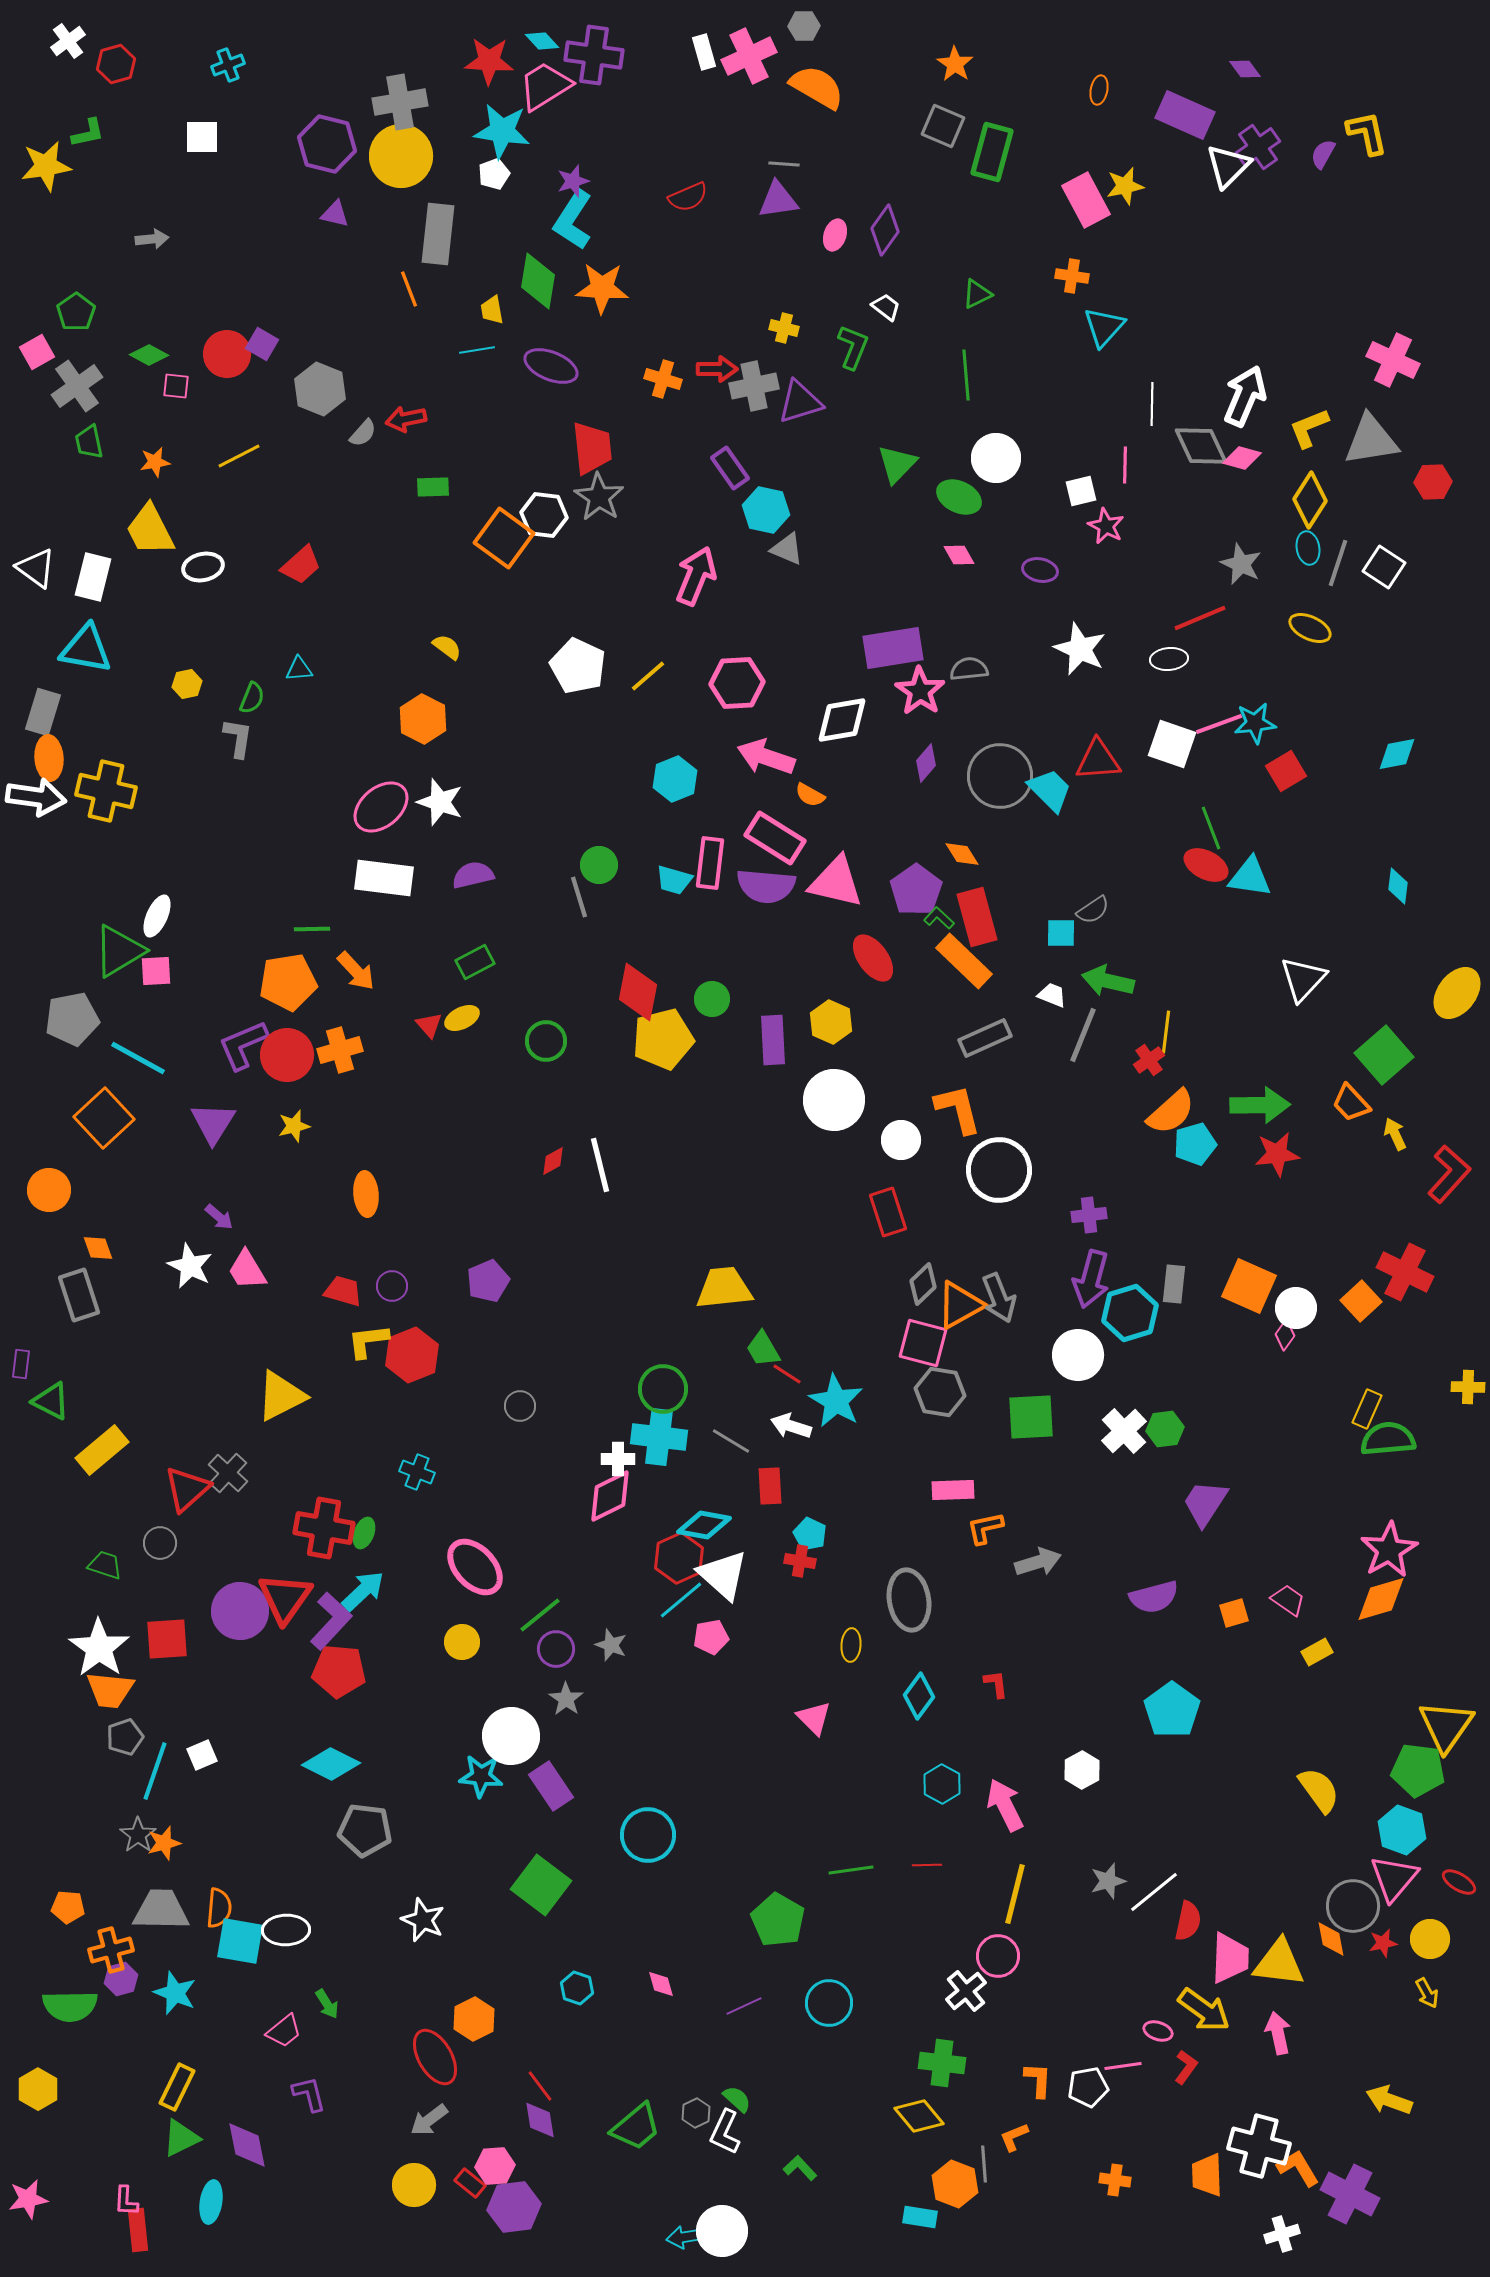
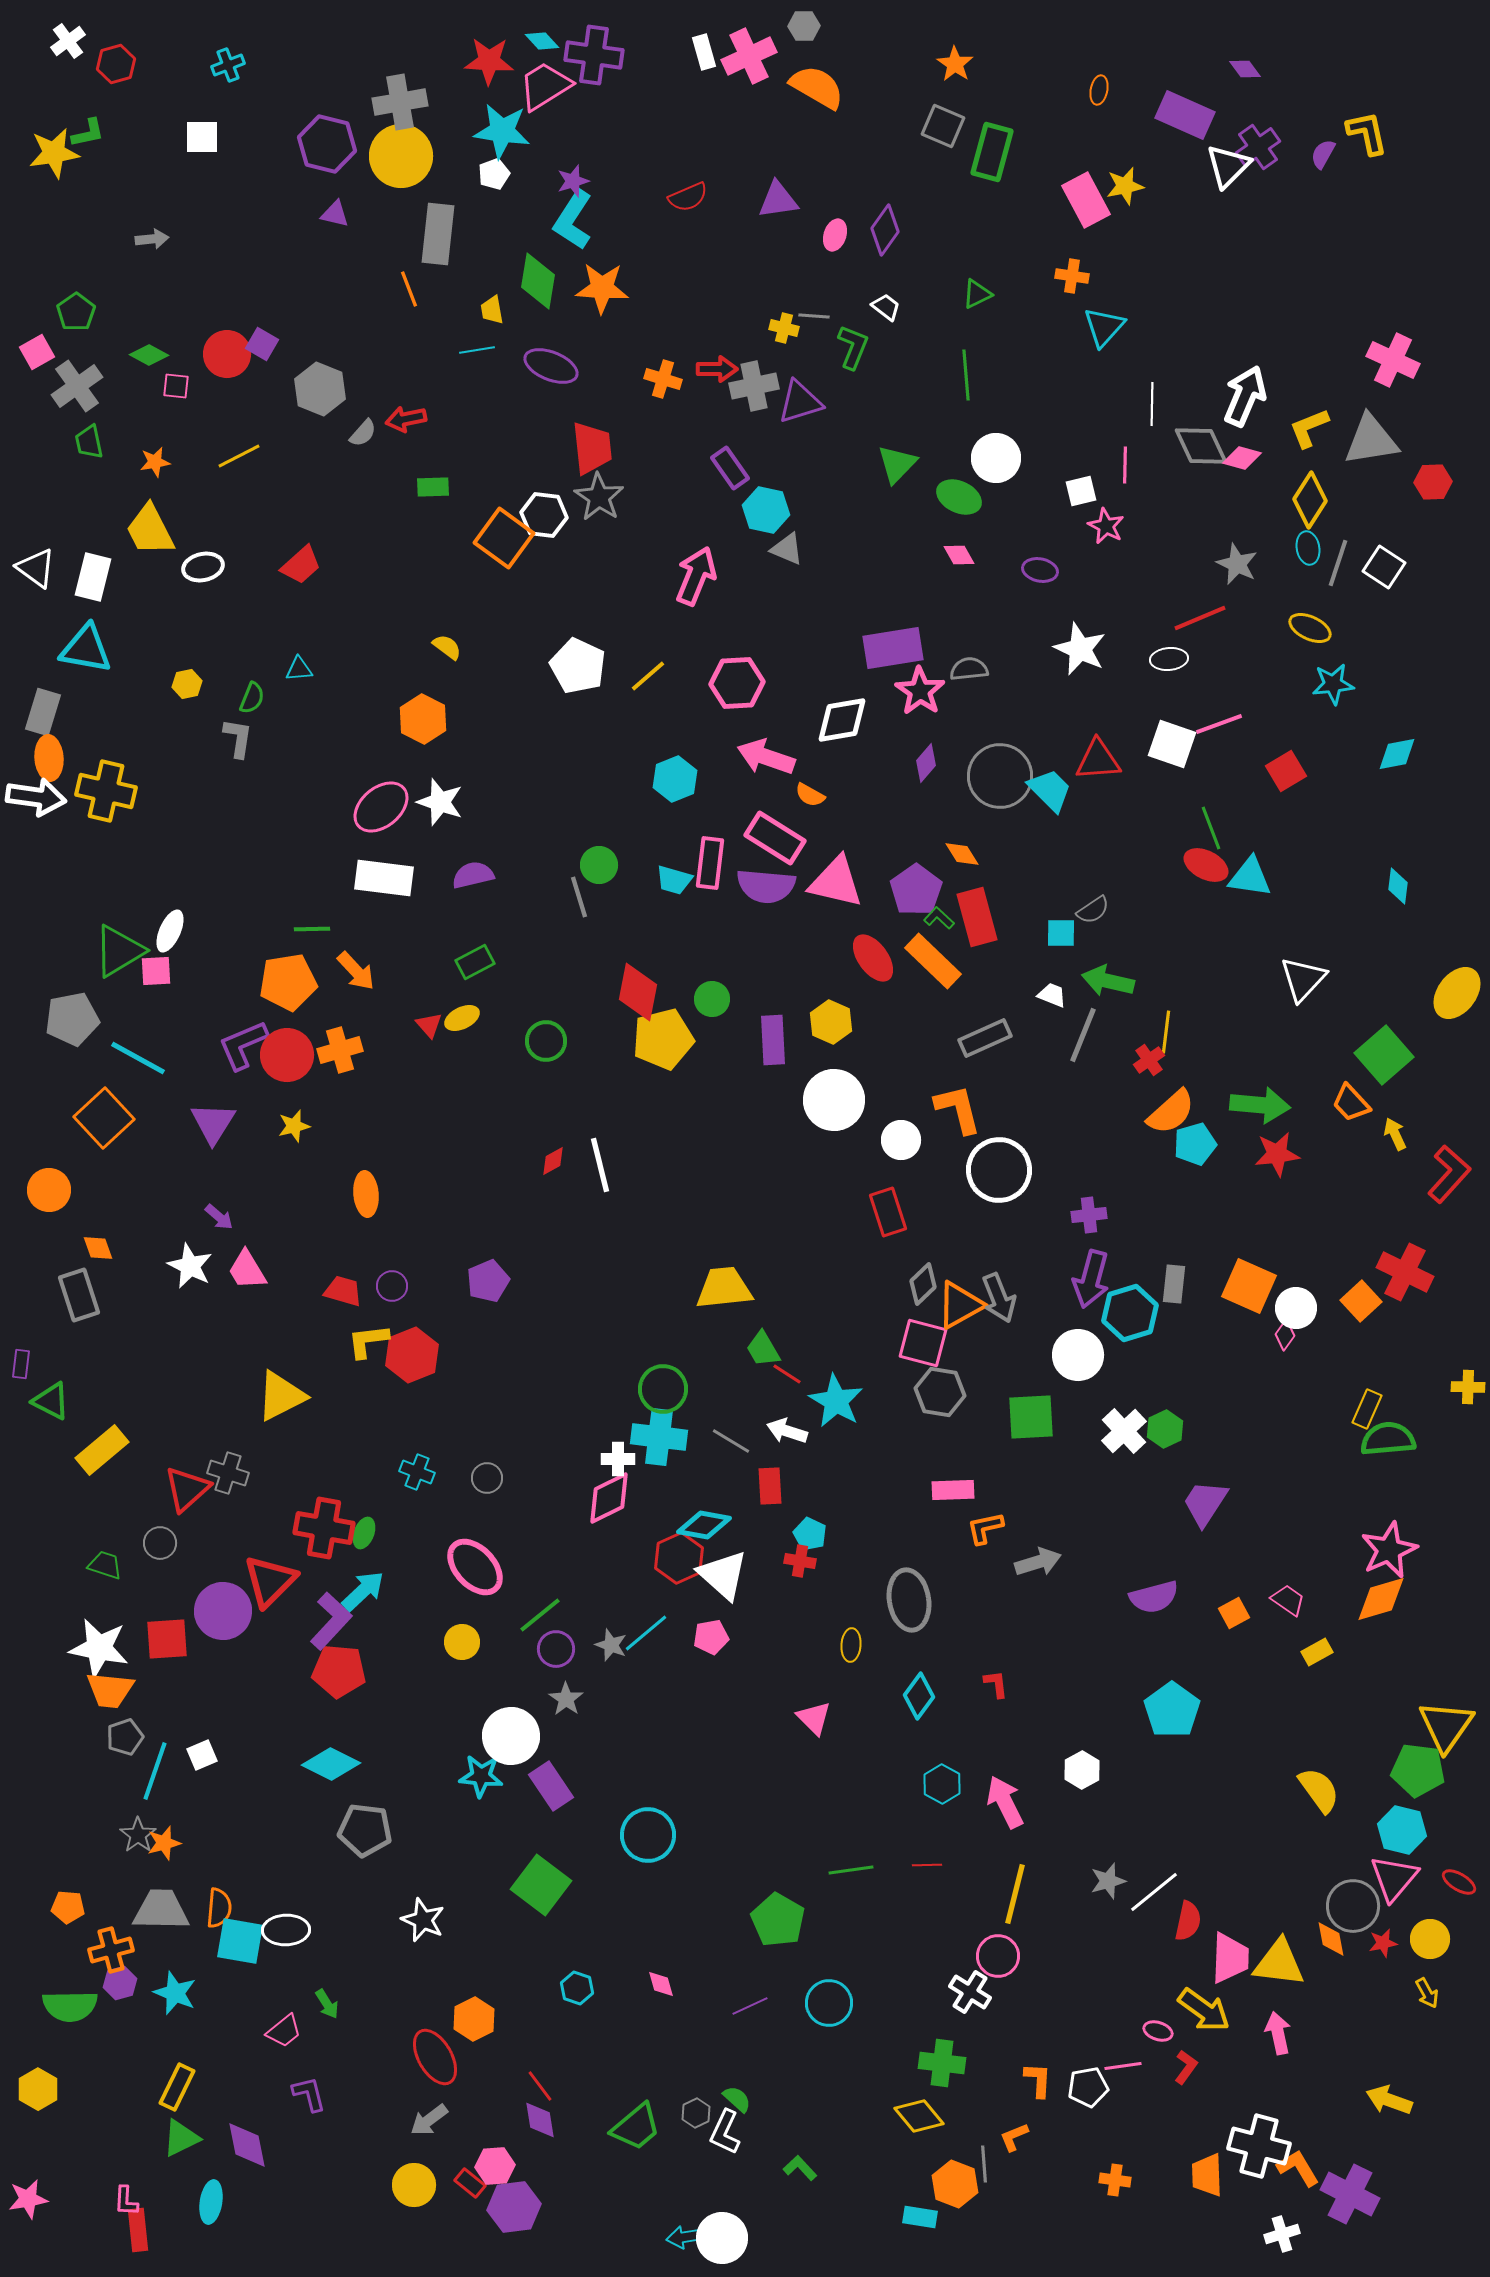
gray line at (784, 164): moved 30 px right, 152 px down
yellow star at (46, 166): moved 8 px right, 13 px up
gray star at (1241, 564): moved 4 px left
cyan star at (1255, 723): moved 78 px right, 39 px up
white ellipse at (157, 916): moved 13 px right, 15 px down
orange rectangle at (964, 961): moved 31 px left
green arrow at (1260, 1105): rotated 6 degrees clockwise
gray circle at (520, 1406): moved 33 px left, 72 px down
white arrow at (791, 1426): moved 4 px left, 5 px down
green hexagon at (1165, 1429): rotated 18 degrees counterclockwise
gray cross at (228, 1473): rotated 24 degrees counterclockwise
pink diamond at (610, 1496): moved 1 px left, 2 px down
pink star at (1389, 1550): rotated 6 degrees clockwise
red triangle at (285, 1598): moved 15 px left, 17 px up; rotated 10 degrees clockwise
cyan line at (681, 1600): moved 35 px left, 33 px down
purple circle at (240, 1611): moved 17 px left
orange square at (1234, 1613): rotated 12 degrees counterclockwise
white star at (99, 1648): rotated 24 degrees counterclockwise
pink arrow at (1005, 1805): moved 3 px up
cyan hexagon at (1402, 1830): rotated 6 degrees counterclockwise
purple hexagon at (121, 1979): moved 1 px left, 4 px down
white cross at (966, 1991): moved 4 px right, 1 px down; rotated 18 degrees counterclockwise
purple line at (744, 2006): moved 6 px right
white circle at (722, 2231): moved 7 px down
